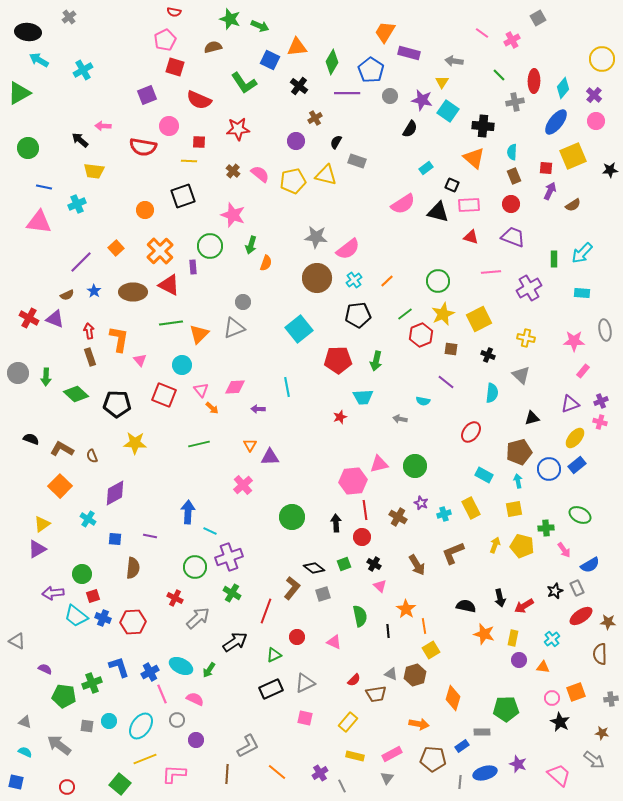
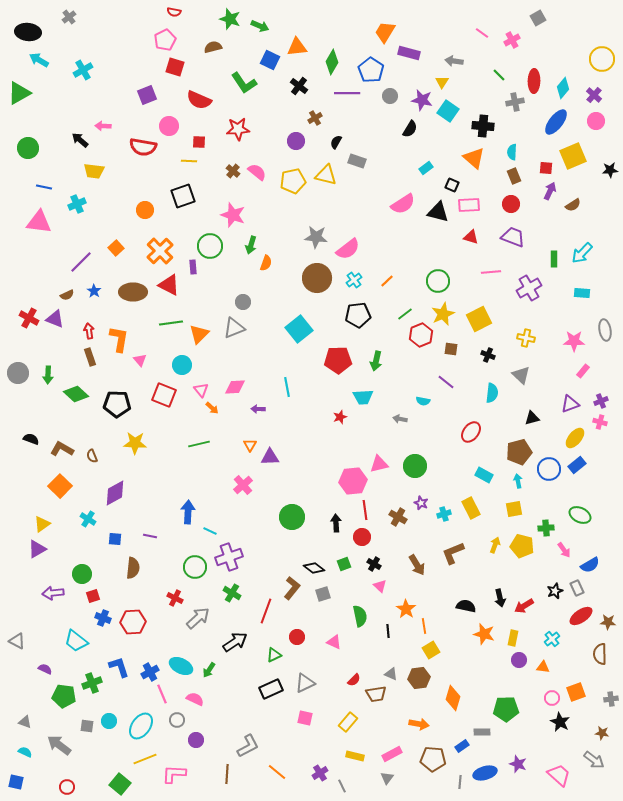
pink semicircle at (260, 174): moved 3 px left, 2 px up
green arrow at (46, 377): moved 2 px right, 2 px up
cyan trapezoid at (76, 616): moved 25 px down
brown hexagon at (415, 675): moved 4 px right, 3 px down; rotated 10 degrees clockwise
